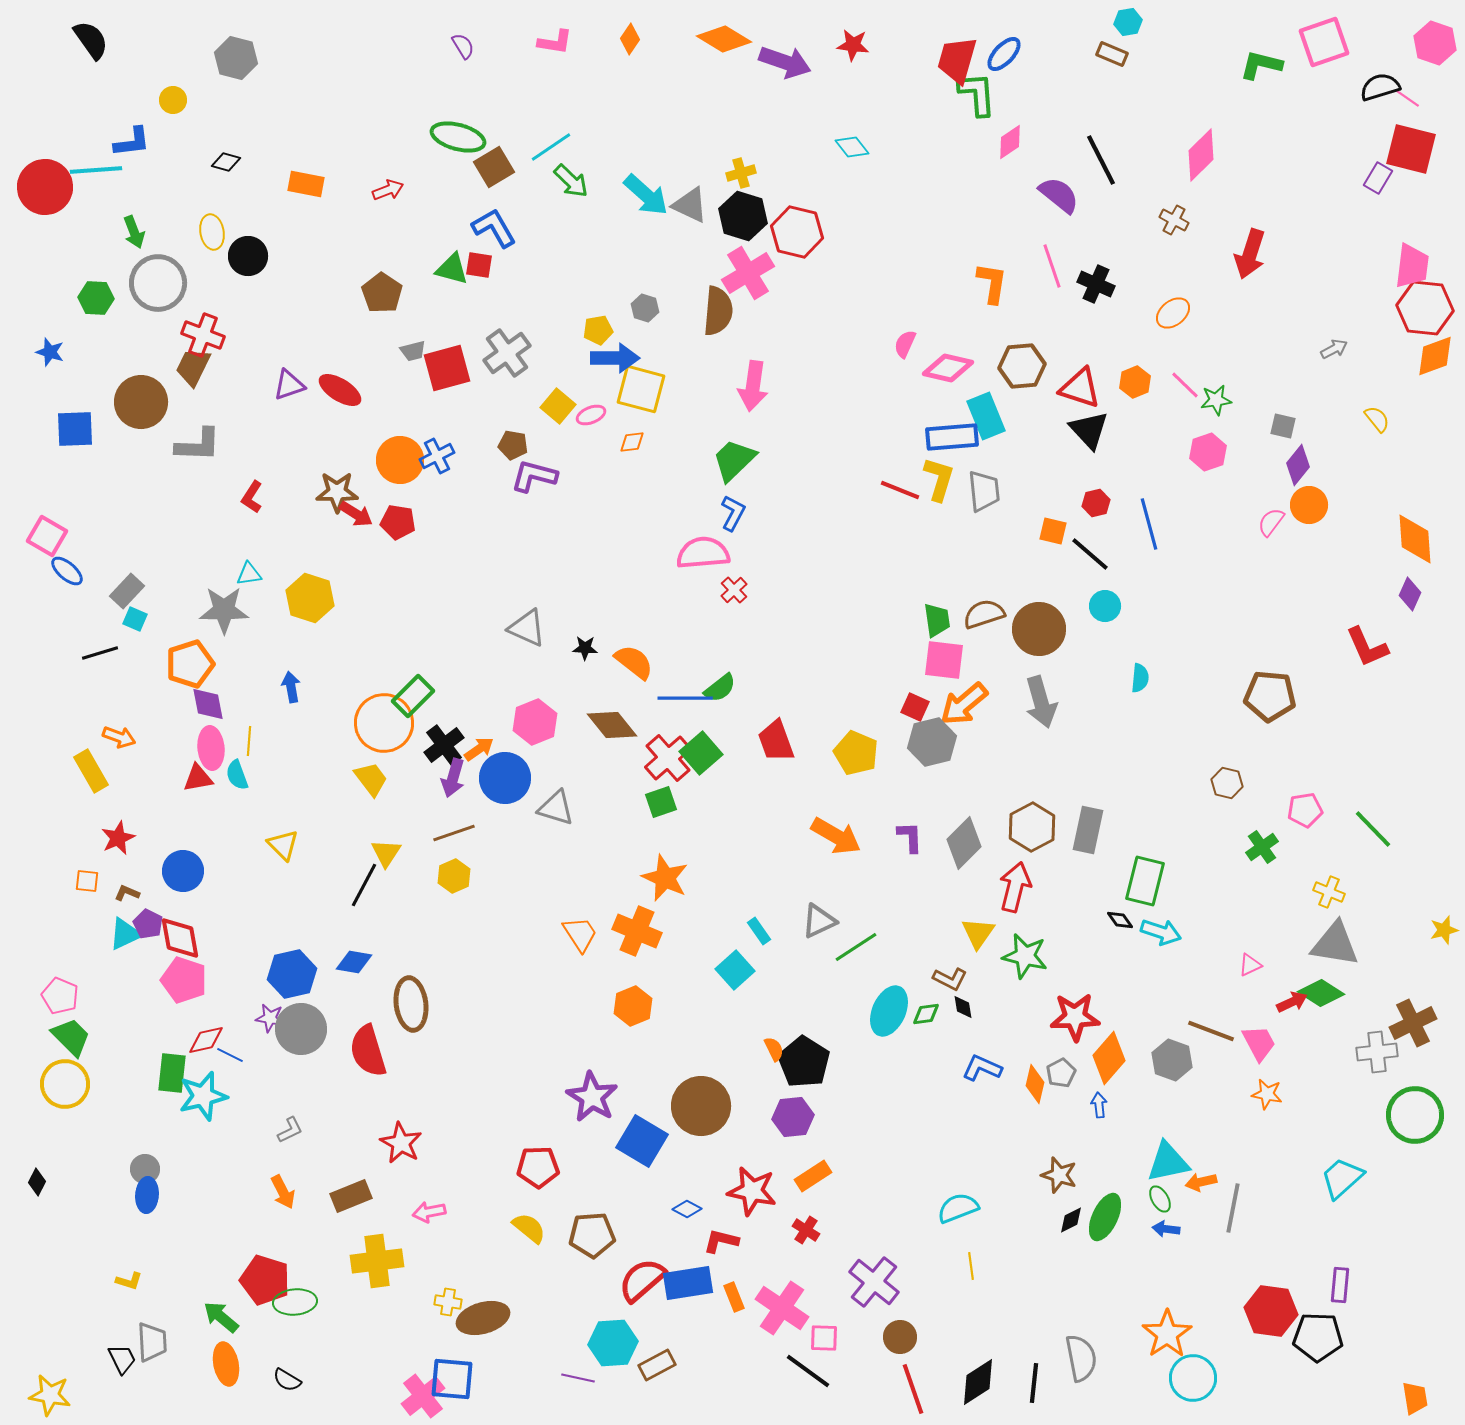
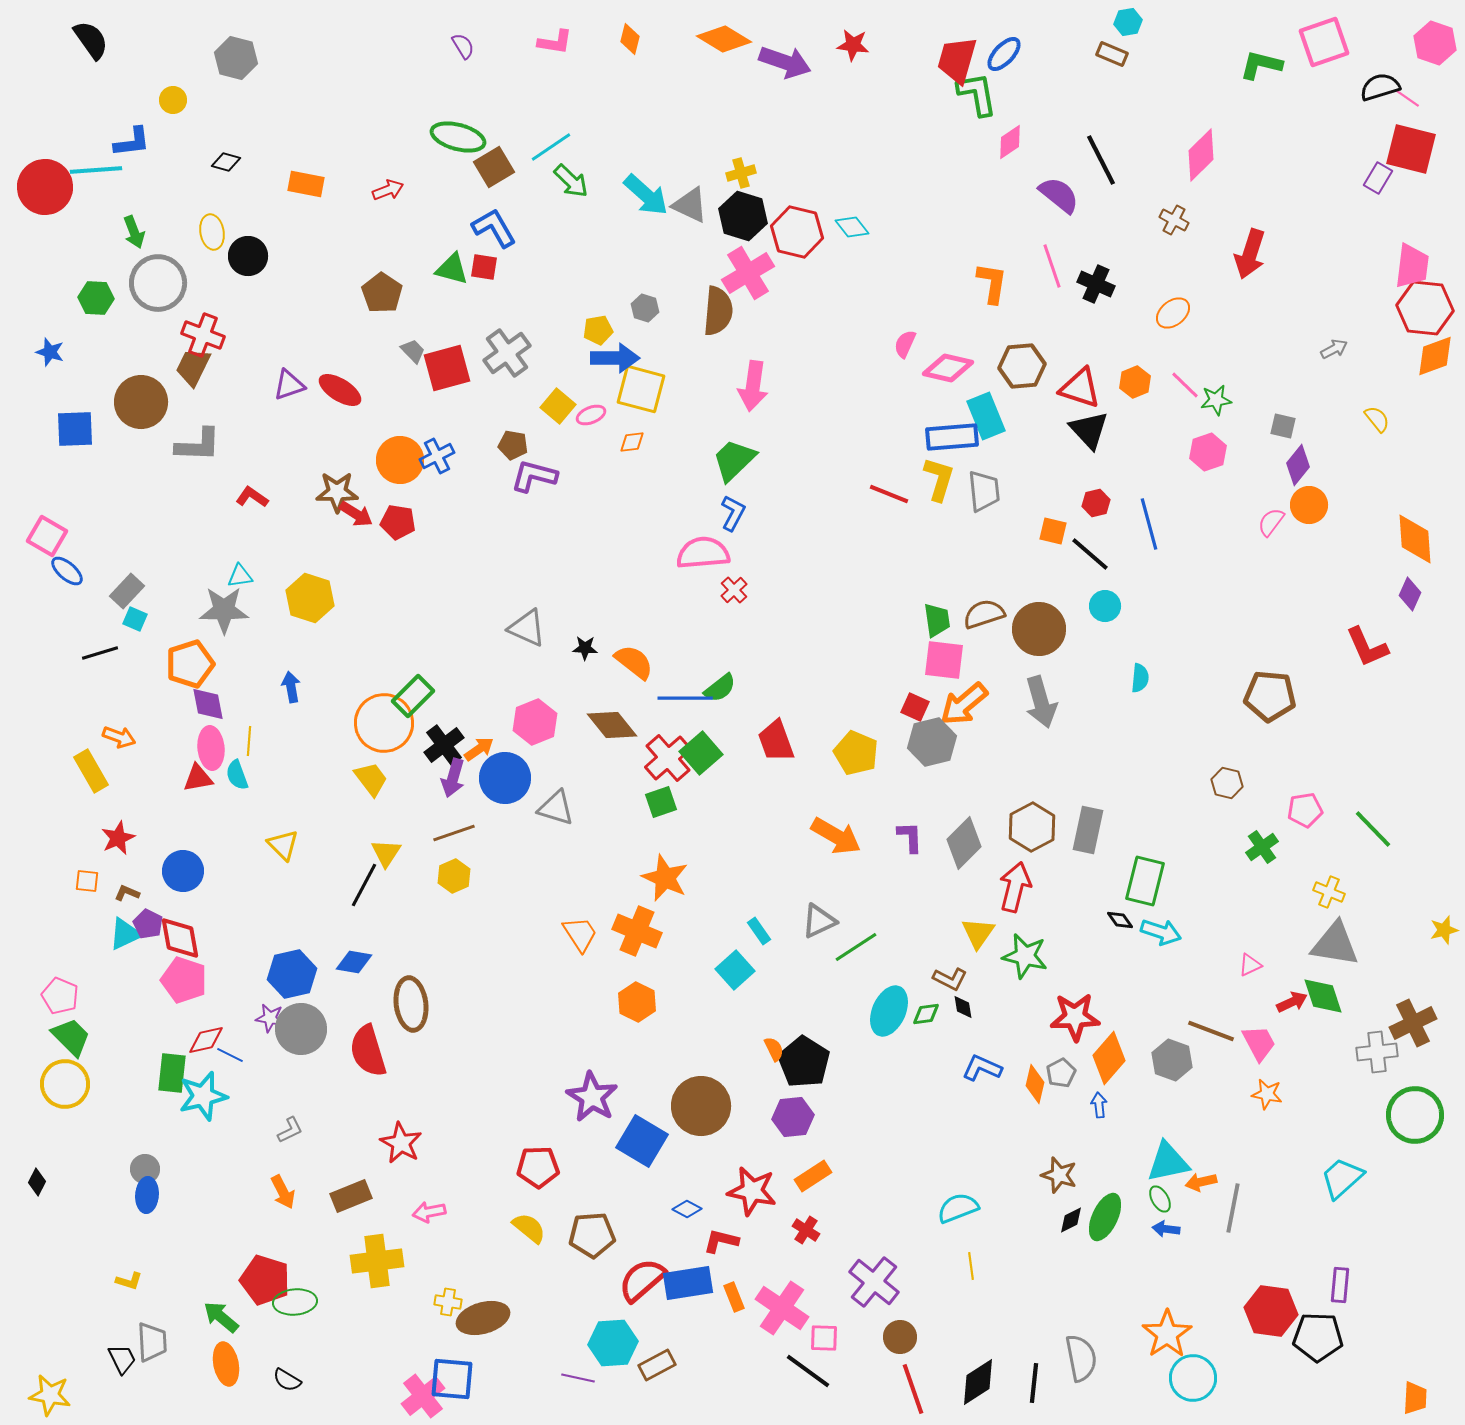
orange diamond at (630, 39): rotated 20 degrees counterclockwise
green L-shape at (977, 94): rotated 6 degrees counterclockwise
cyan diamond at (852, 147): moved 80 px down
red square at (479, 265): moved 5 px right, 2 px down
gray trapezoid at (413, 351): rotated 120 degrees counterclockwise
red line at (900, 490): moved 11 px left, 4 px down
red L-shape at (252, 497): rotated 92 degrees clockwise
cyan triangle at (249, 574): moved 9 px left, 2 px down
green diamond at (1321, 993): moved 2 px right, 3 px down; rotated 39 degrees clockwise
orange hexagon at (633, 1006): moved 4 px right, 4 px up; rotated 12 degrees counterclockwise
orange trapezoid at (1415, 1398): rotated 12 degrees clockwise
